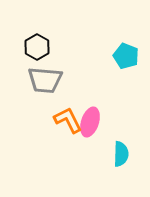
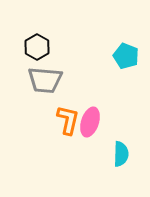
orange L-shape: rotated 40 degrees clockwise
